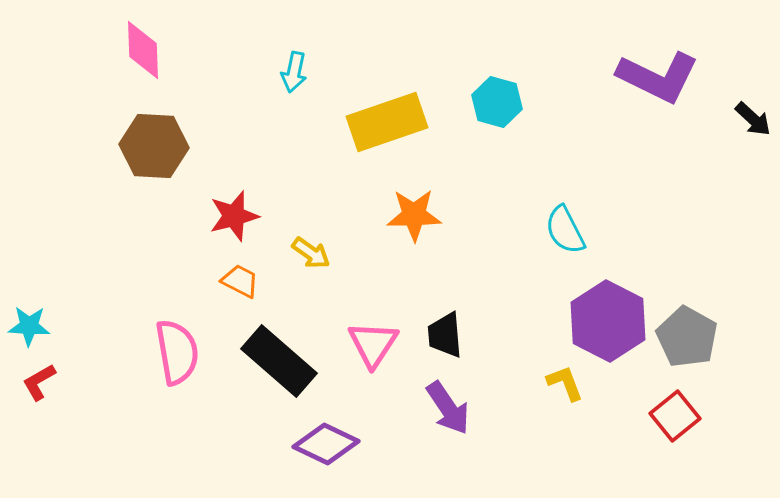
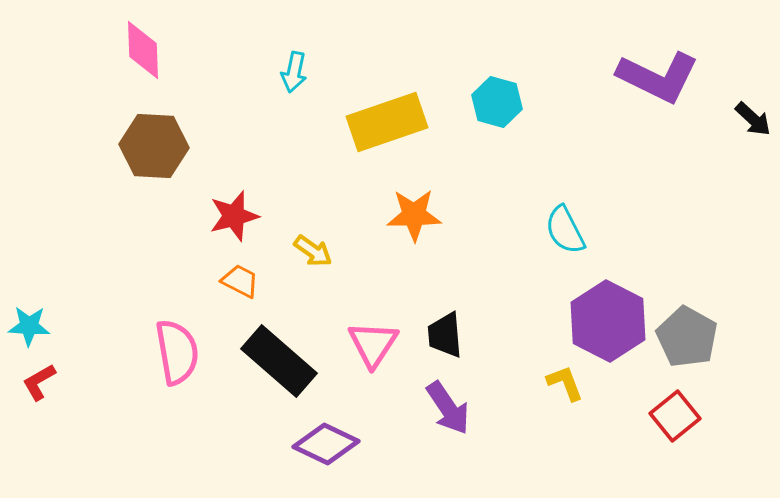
yellow arrow: moved 2 px right, 2 px up
